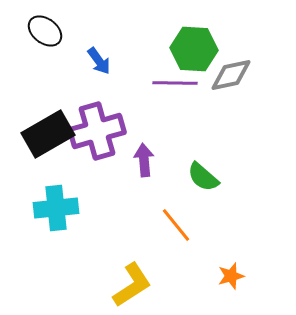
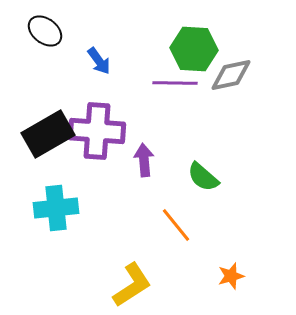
purple cross: rotated 20 degrees clockwise
